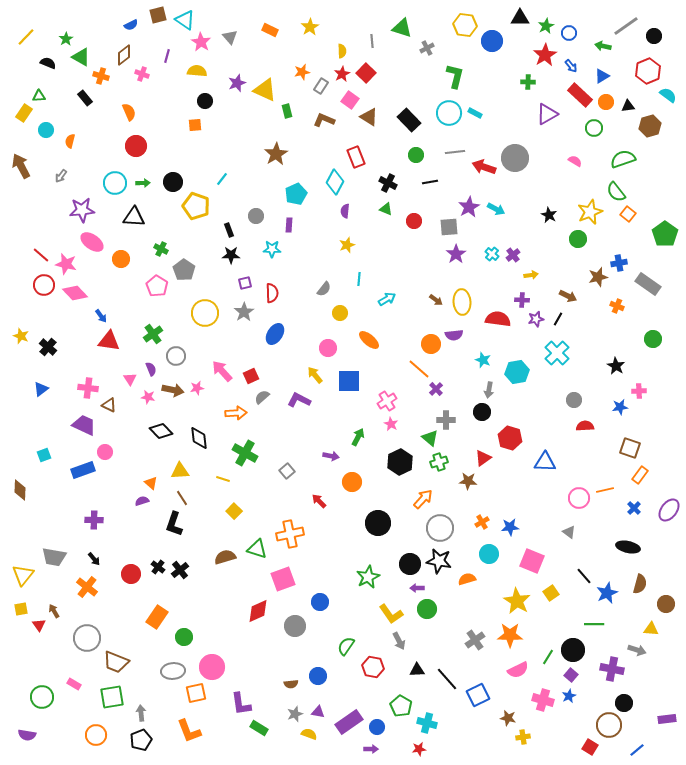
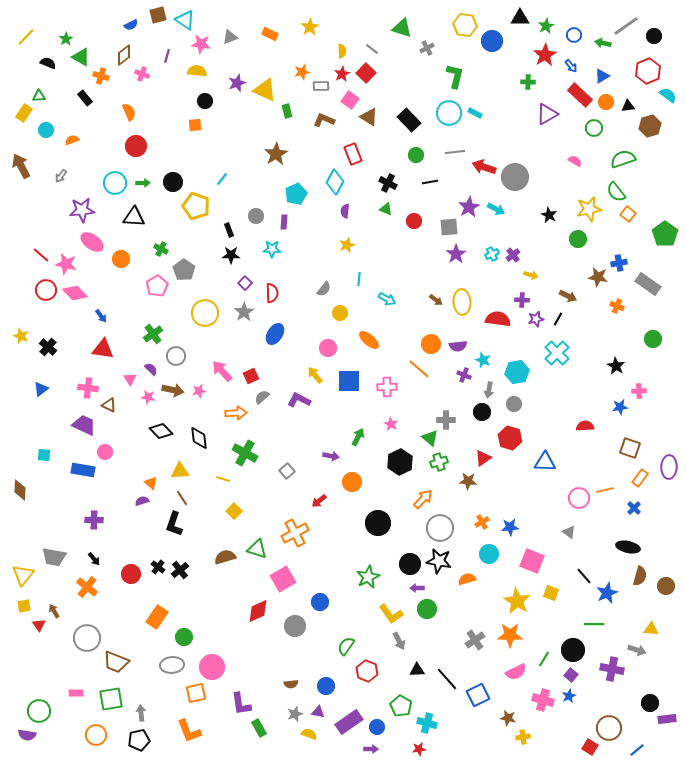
orange rectangle at (270, 30): moved 4 px down
blue circle at (569, 33): moved 5 px right, 2 px down
gray triangle at (230, 37): rotated 49 degrees clockwise
gray line at (372, 41): moved 8 px down; rotated 48 degrees counterclockwise
pink star at (201, 42): moved 2 px down; rotated 24 degrees counterclockwise
green arrow at (603, 46): moved 3 px up
gray rectangle at (321, 86): rotated 56 degrees clockwise
orange semicircle at (70, 141): moved 2 px right, 1 px up; rotated 56 degrees clockwise
red rectangle at (356, 157): moved 3 px left, 3 px up
gray circle at (515, 158): moved 19 px down
yellow star at (590, 212): moved 1 px left, 3 px up; rotated 10 degrees clockwise
purple rectangle at (289, 225): moved 5 px left, 3 px up
cyan cross at (492, 254): rotated 24 degrees clockwise
yellow arrow at (531, 275): rotated 24 degrees clockwise
brown star at (598, 277): rotated 24 degrees clockwise
purple square at (245, 283): rotated 32 degrees counterclockwise
red circle at (44, 285): moved 2 px right, 5 px down
pink pentagon at (157, 286): rotated 10 degrees clockwise
cyan arrow at (387, 299): rotated 60 degrees clockwise
purple semicircle at (454, 335): moved 4 px right, 11 px down
red triangle at (109, 341): moved 6 px left, 8 px down
purple semicircle at (151, 369): rotated 24 degrees counterclockwise
pink star at (197, 388): moved 2 px right, 3 px down
purple cross at (436, 389): moved 28 px right, 14 px up; rotated 24 degrees counterclockwise
gray circle at (574, 400): moved 60 px left, 4 px down
pink cross at (387, 401): moved 14 px up; rotated 30 degrees clockwise
cyan square at (44, 455): rotated 24 degrees clockwise
blue rectangle at (83, 470): rotated 30 degrees clockwise
orange rectangle at (640, 475): moved 3 px down
red arrow at (319, 501): rotated 84 degrees counterclockwise
purple ellipse at (669, 510): moved 43 px up; rotated 35 degrees counterclockwise
orange cross at (290, 534): moved 5 px right, 1 px up; rotated 16 degrees counterclockwise
pink square at (283, 579): rotated 10 degrees counterclockwise
brown semicircle at (640, 584): moved 8 px up
yellow square at (551, 593): rotated 35 degrees counterclockwise
brown circle at (666, 604): moved 18 px up
yellow square at (21, 609): moved 3 px right, 3 px up
green line at (548, 657): moved 4 px left, 2 px down
red hexagon at (373, 667): moved 6 px left, 4 px down; rotated 10 degrees clockwise
pink semicircle at (518, 670): moved 2 px left, 2 px down
gray ellipse at (173, 671): moved 1 px left, 6 px up
blue circle at (318, 676): moved 8 px right, 10 px down
pink rectangle at (74, 684): moved 2 px right, 9 px down; rotated 32 degrees counterclockwise
green circle at (42, 697): moved 3 px left, 14 px down
green square at (112, 697): moved 1 px left, 2 px down
black circle at (624, 703): moved 26 px right
brown circle at (609, 725): moved 3 px down
green rectangle at (259, 728): rotated 30 degrees clockwise
black pentagon at (141, 740): moved 2 px left; rotated 10 degrees clockwise
